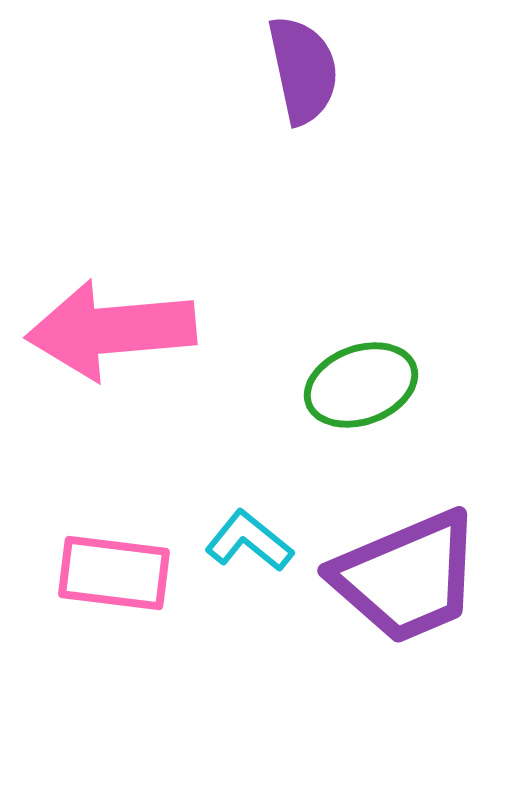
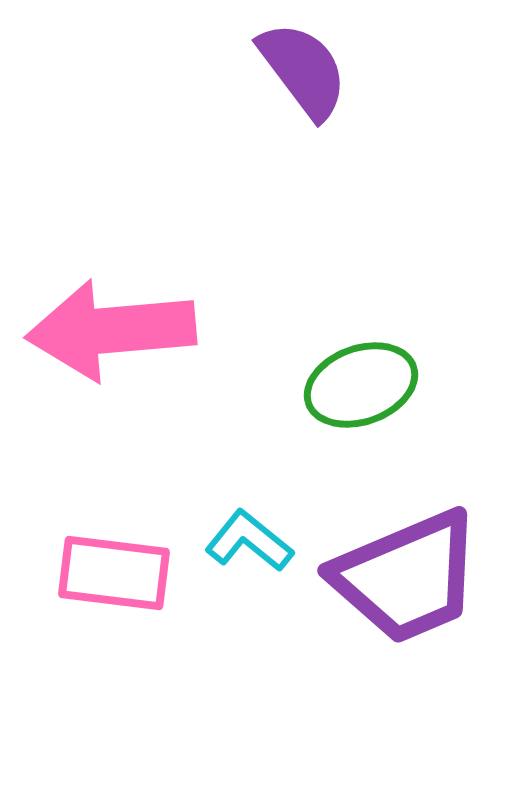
purple semicircle: rotated 25 degrees counterclockwise
